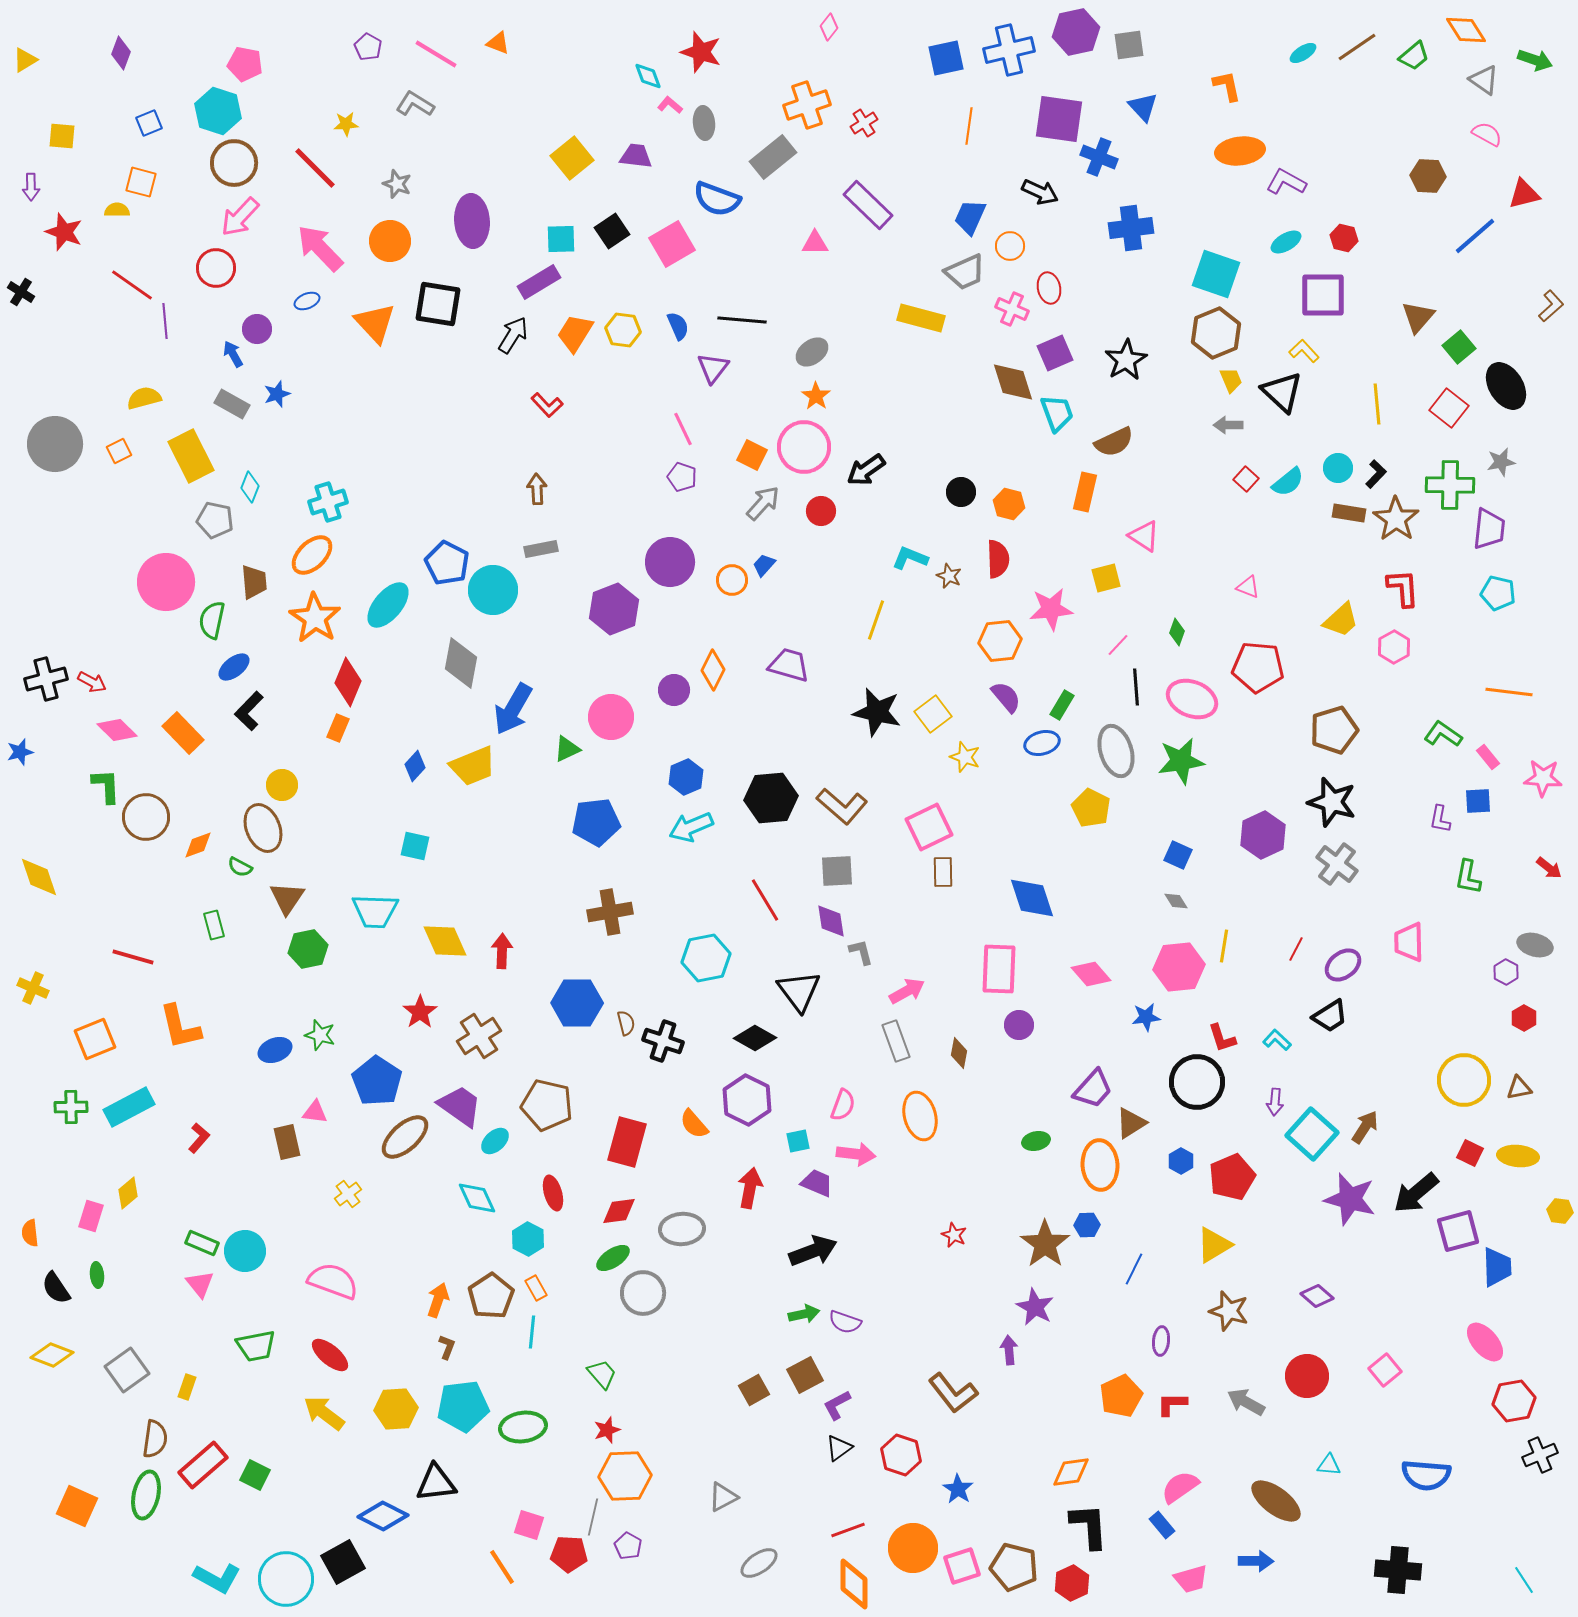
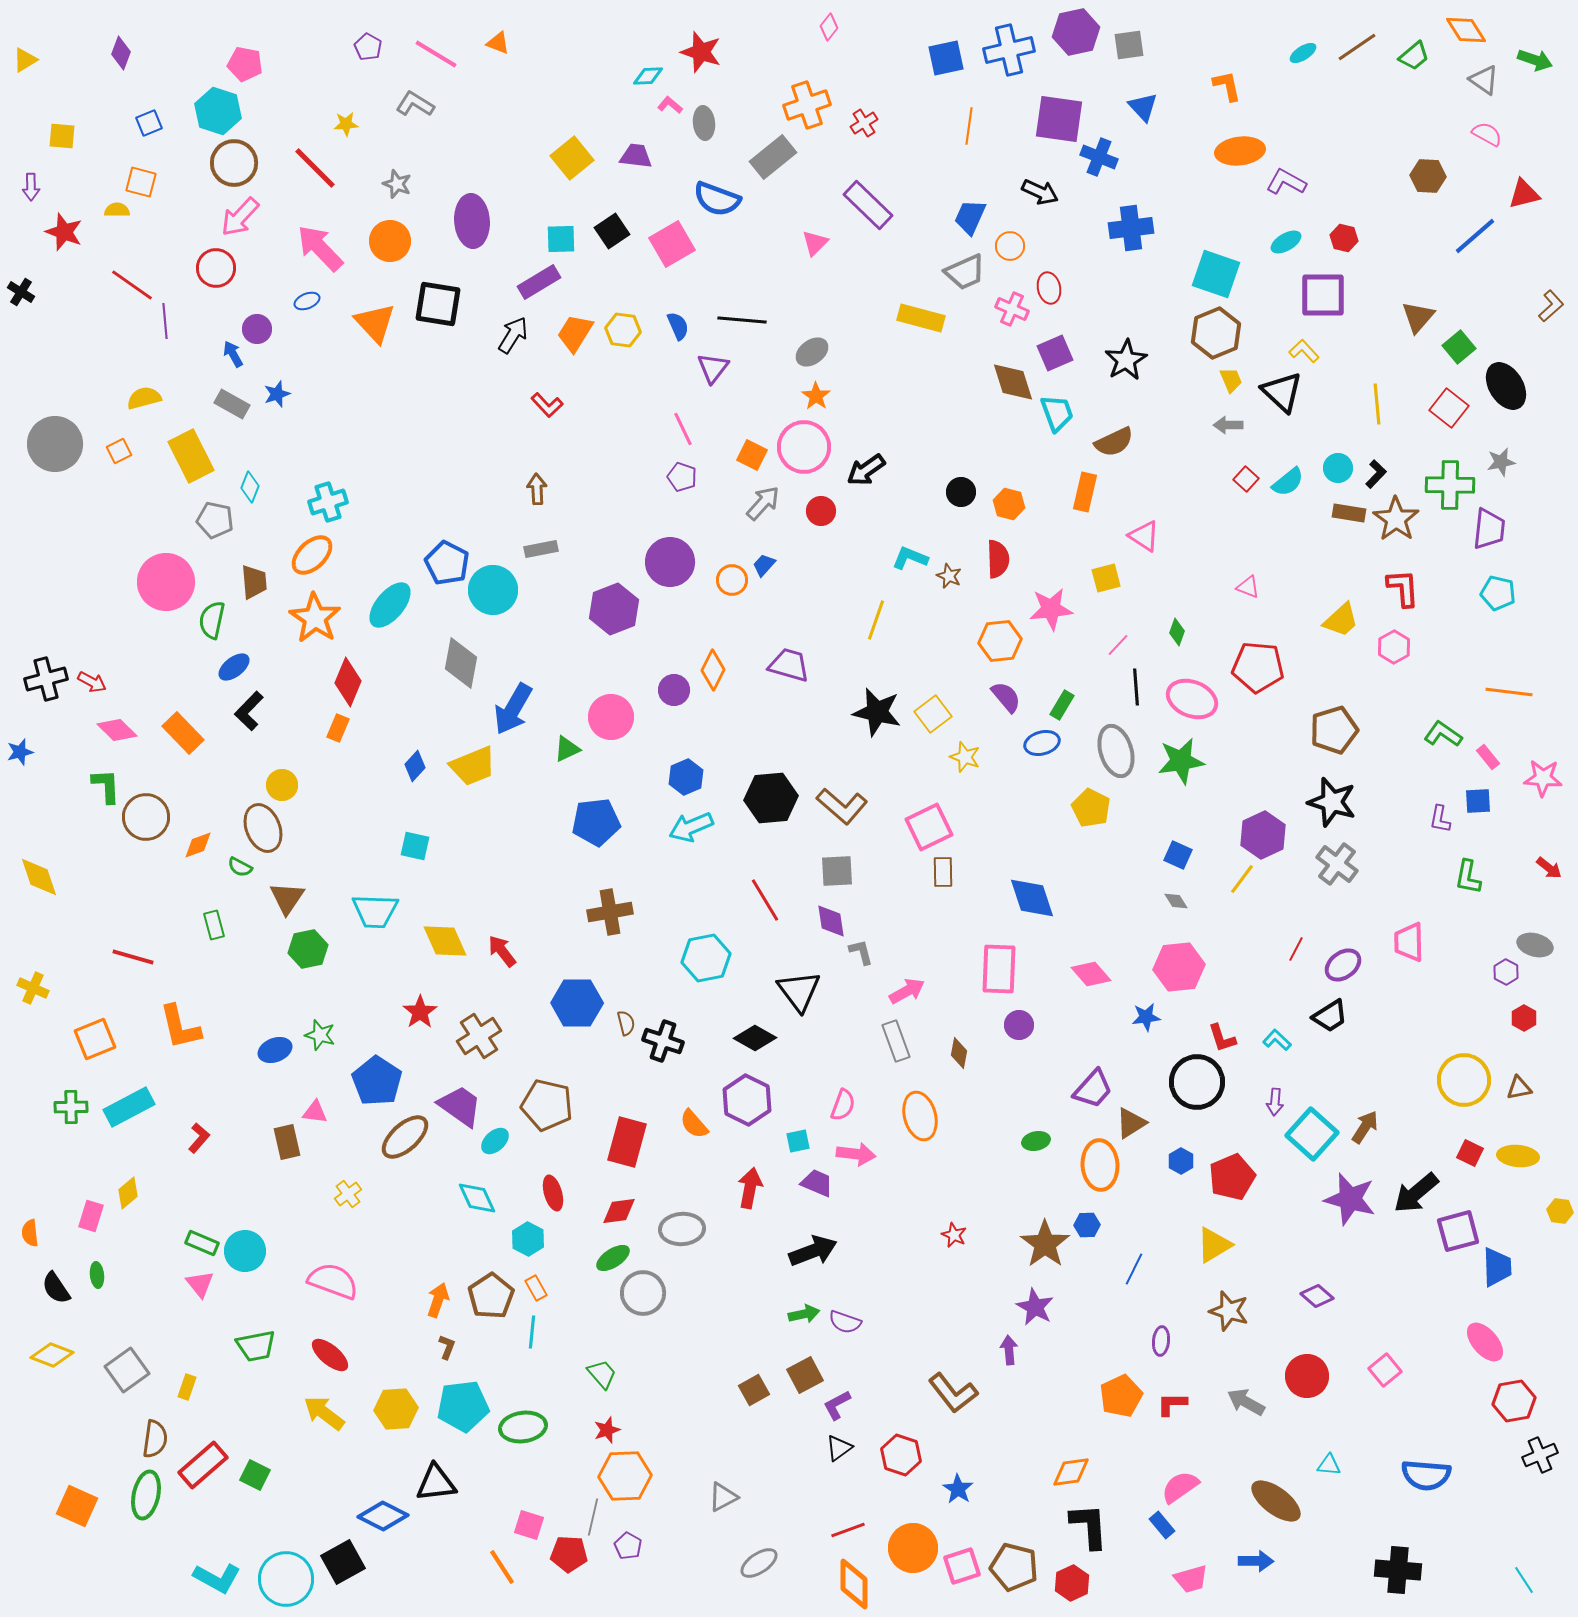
cyan diamond at (648, 76): rotated 72 degrees counterclockwise
pink triangle at (815, 243): rotated 44 degrees counterclockwise
cyan ellipse at (388, 605): moved 2 px right
yellow line at (1224, 946): moved 18 px right, 67 px up; rotated 28 degrees clockwise
red arrow at (502, 951): rotated 40 degrees counterclockwise
